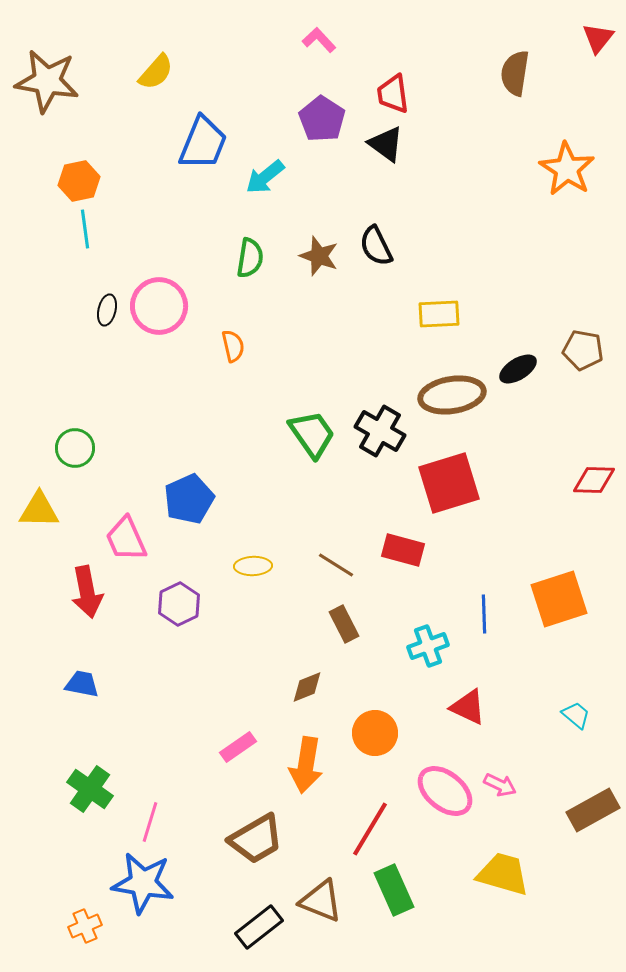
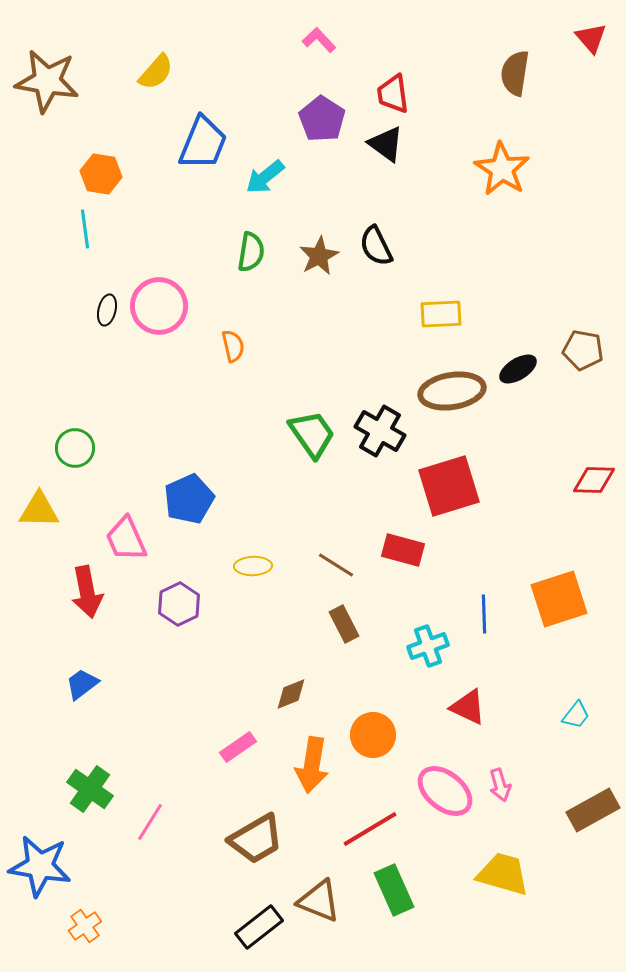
red triangle at (598, 38): moved 7 px left; rotated 20 degrees counterclockwise
orange star at (567, 169): moved 65 px left
orange hexagon at (79, 181): moved 22 px right, 7 px up; rotated 21 degrees clockwise
brown star at (319, 256): rotated 24 degrees clockwise
green semicircle at (250, 258): moved 1 px right, 6 px up
yellow rectangle at (439, 314): moved 2 px right
brown ellipse at (452, 395): moved 4 px up
red square at (449, 483): moved 3 px down
blue trapezoid at (82, 684): rotated 48 degrees counterclockwise
brown diamond at (307, 687): moved 16 px left, 7 px down
cyan trapezoid at (576, 715): rotated 88 degrees clockwise
orange circle at (375, 733): moved 2 px left, 2 px down
orange arrow at (306, 765): moved 6 px right
pink arrow at (500, 785): rotated 48 degrees clockwise
pink line at (150, 822): rotated 15 degrees clockwise
red line at (370, 829): rotated 28 degrees clockwise
blue star at (143, 883): moved 103 px left, 17 px up
brown triangle at (321, 901): moved 2 px left
orange cross at (85, 926): rotated 12 degrees counterclockwise
